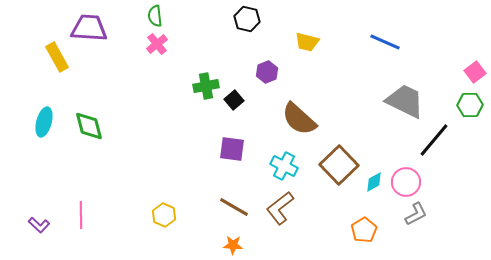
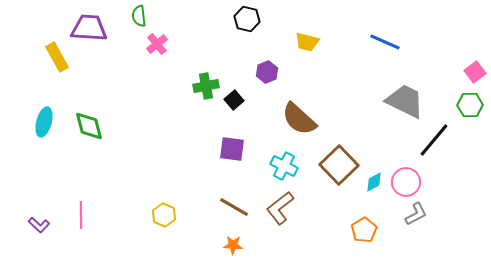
green semicircle: moved 16 px left
